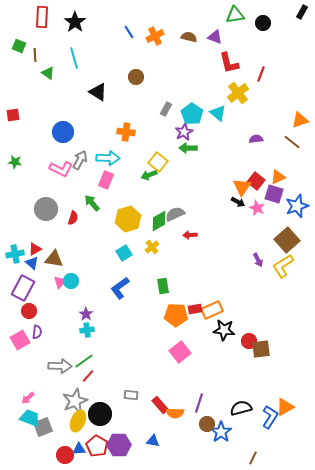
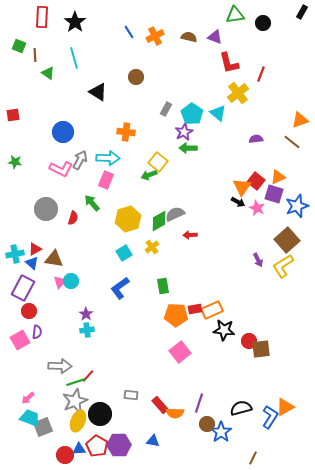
green line at (84, 361): moved 8 px left, 21 px down; rotated 18 degrees clockwise
